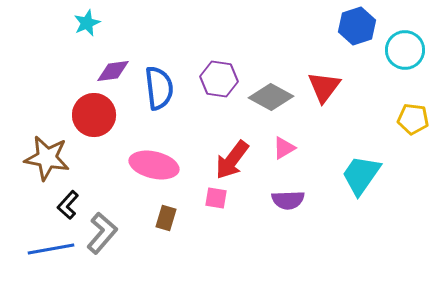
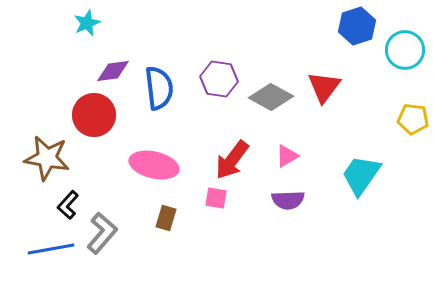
pink triangle: moved 3 px right, 8 px down
